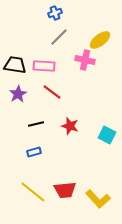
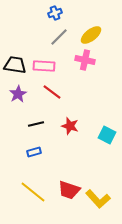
yellow ellipse: moved 9 px left, 5 px up
red trapezoid: moved 4 px right; rotated 25 degrees clockwise
